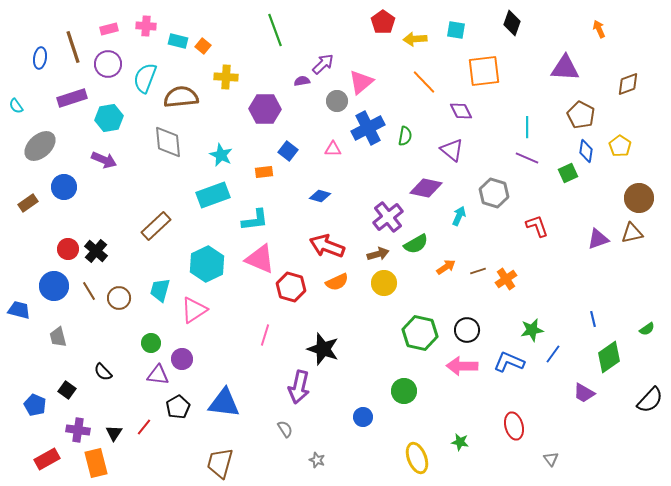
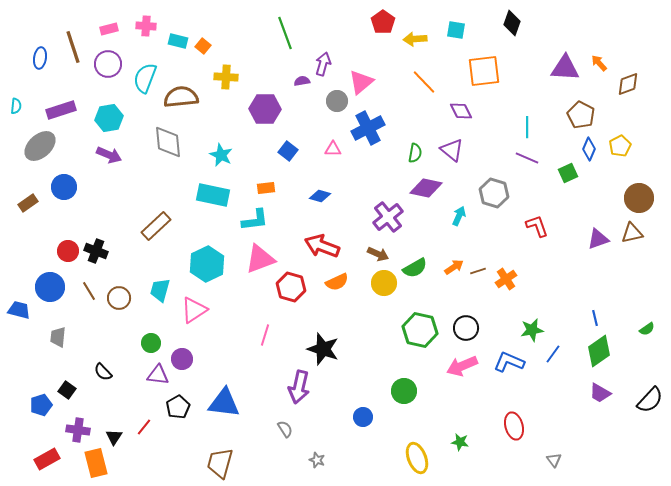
orange arrow at (599, 29): moved 34 px down; rotated 18 degrees counterclockwise
green line at (275, 30): moved 10 px right, 3 px down
purple arrow at (323, 64): rotated 30 degrees counterclockwise
purple rectangle at (72, 98): moved 11 px left, 12 px down
cyan semicircle at (16, 106): rotated 140 degrees counterclockwise
green semicircle at (405, 136): moved 10 px right, 17 px down
yellow pentagon at (620, 146): rotated 10 degrees clockwise
blue diamond at (586, 151): moved 3 px right, 2 px up; rotated 15 degrees clockwise
purple arrow at (104, 160): moved 5 px right, 5 px up
orange rectangle at (264, 172): moved 2 px right, 16 px down
cyan rectangle at (213, 195): rotated 32 degrees clockwise
green semicircle at (416, 244): moved 1 px left, 24 px down
red arrow at (327, 246): moved 5 px left
red circle at (68, 249): moved 2 px down
black cross at (96, 251): rotated 20 degrees counterclockwise
brown arrow at (378, 254): rotated 40 degrees clockwise
pink triangle at (260, 259): rotated 44 degrees counterclockwise
orange arrow at (446, 267): moved 8 px right
blue circle at (54, 286): moved 4 px left, 1 px down
blue line at (593, 319): moved 2 px right, 1 px up
black circle at (467, 330): moved 1 px left, 2 px up
green hexagon at (420, 333): moved 3 px up
gray trapezoid at (58, 337): rotated 20 degrees clockwise
green diamond at (609, 357): moved 10 px left, 6 px up
pink arrow at (462, 366): rotated 24 degrees counterclockwise
purple trapezoid at (584, 393): moved 16 px right
blue pentagon at (35, 405): moved 6 px right; rotated 30 degrees clockwise
black triangle at (114, 433): moved 4 px down
gray triangle at (551, 459): moved 3 px right, 1 px down
